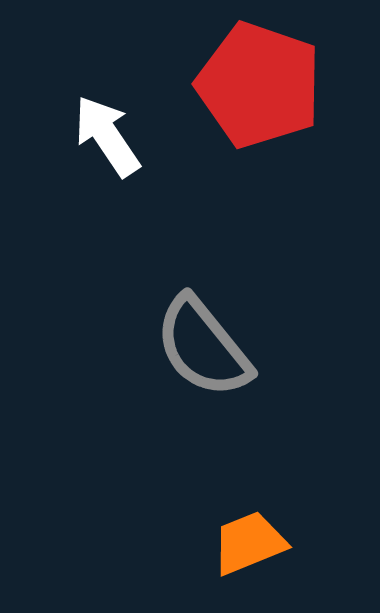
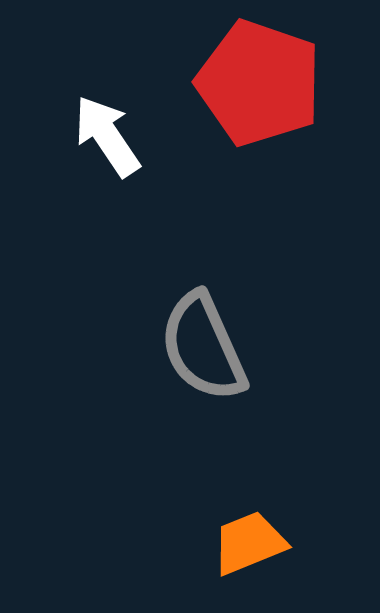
red pentagon: moved 2 px up
gray semicircle: rotated 15 degrees clockwise
